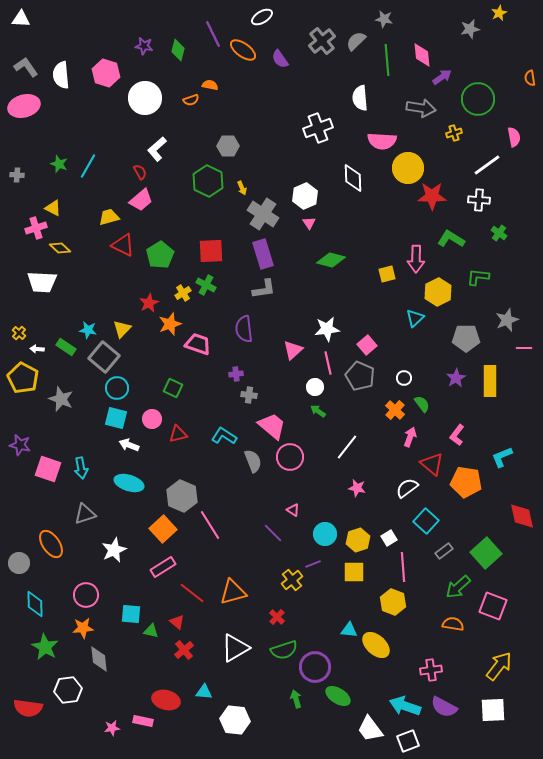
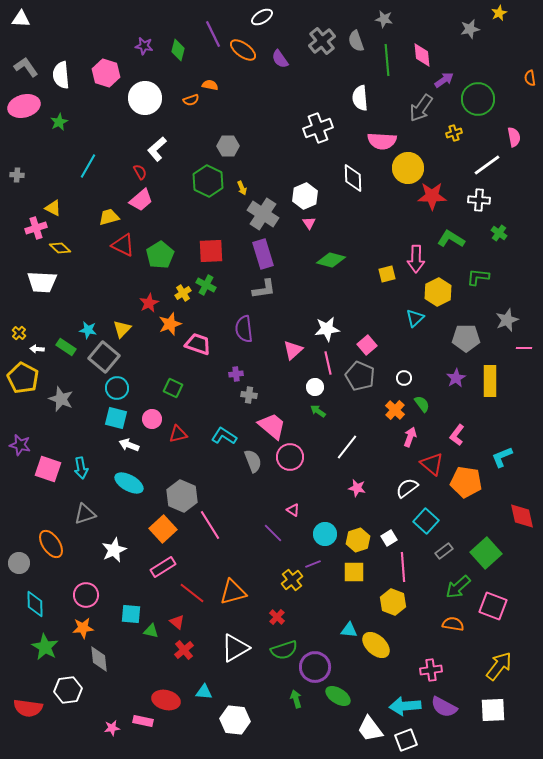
gray semicircle at (356, 41): rotated 65 degrees counterclockwise
purple arrow at (442, 77): moved 2 px right, 3 px down
gray arrow at (421, 108): rotated 116 degrees clockwise
green star at (59, 164): moved 42 px up; rotated 24 degrees clockwise
cyan ellipse at (129, 483): rotated 12 degrees clockwise
cyan arrow at (405, 706): rotated 24 degrees counterclockwise
white square at (408, 741): moved 2 px left, 1 px up
